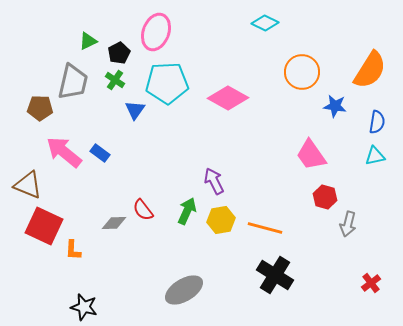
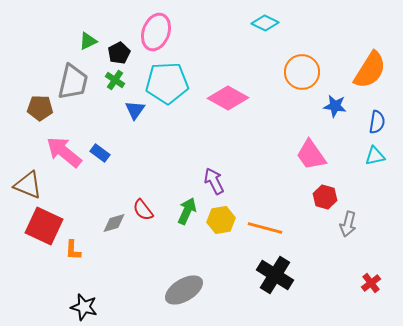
gray diamond: rotated 15 degrees counterclockwise
